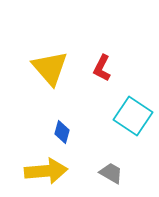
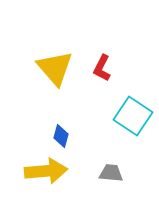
yellow triangle: moved 5 px right
blue diamond: moved 1 px left, 4 px down
gray trapezoid: rotated 25 degrees counterclockwise
